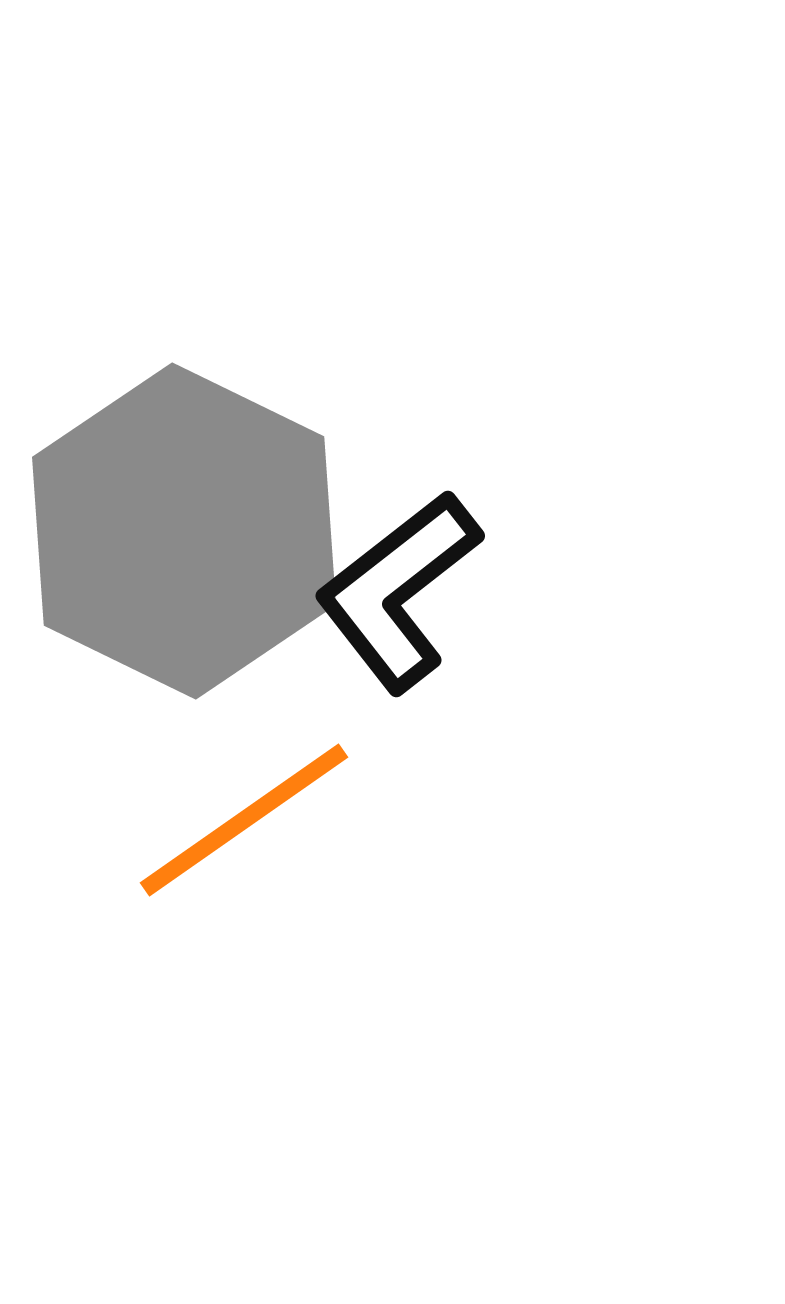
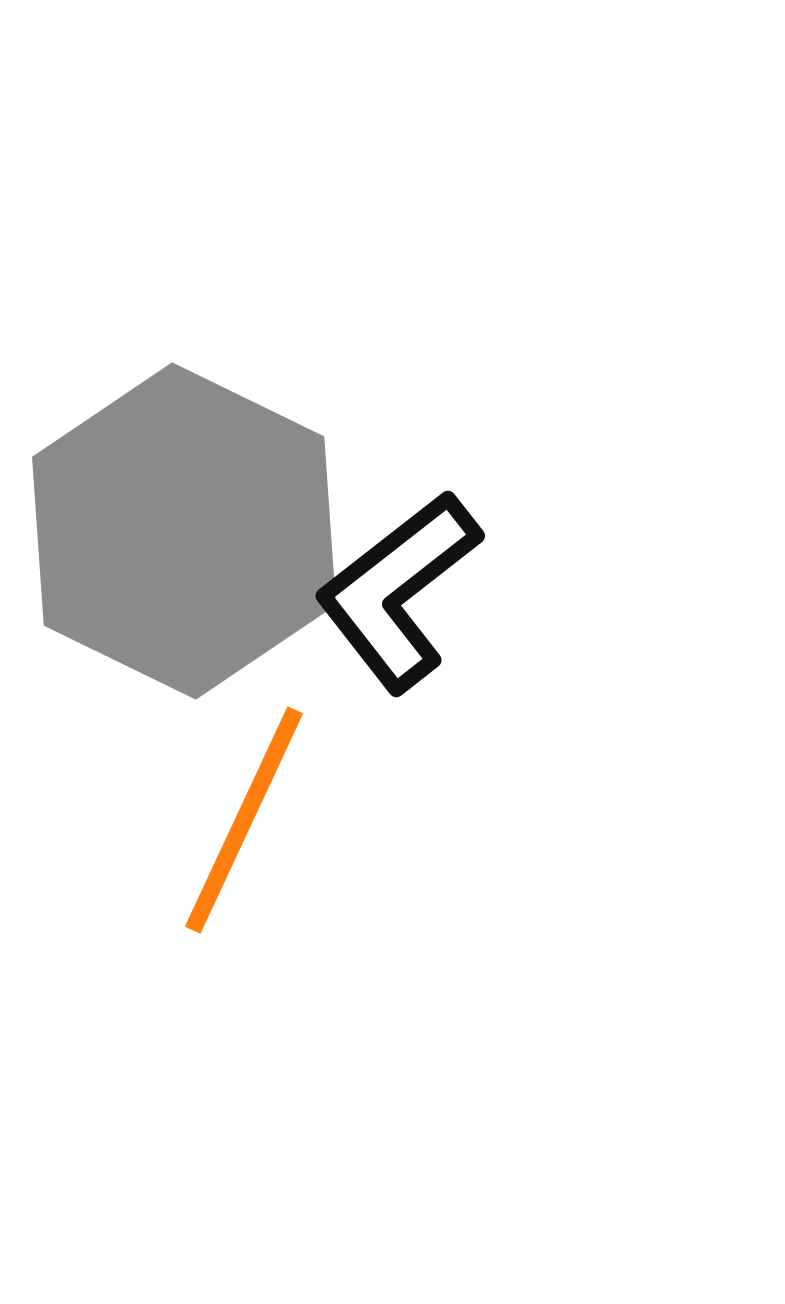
orange line: rotated 30 degrees counterclockwise
